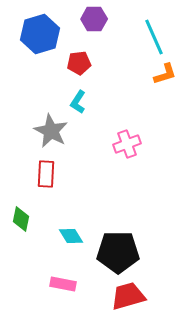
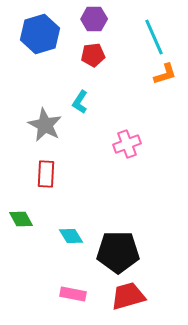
red pentagon: moved 14 px right, 8 px up
cyan L-shape: moved 2 px right
gray star: moved 6 px left, 6 px up
green diamond: rotated 40 degrees counterclockwise
pink rectangle: moved 10 px right, 10 px down
